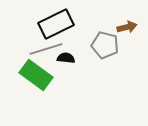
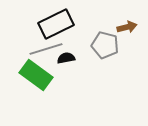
black semicircle: rotated 18 degrees counterclockwise
